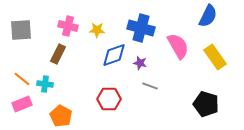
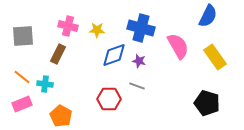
gray square: moved 2 px right, 6 px down
purple star: moved 1 px left, 2 px up
orange line: moved 2 px up
gray line: moved 13 px left
black pentagon: moved 1 px right, 1 px up
